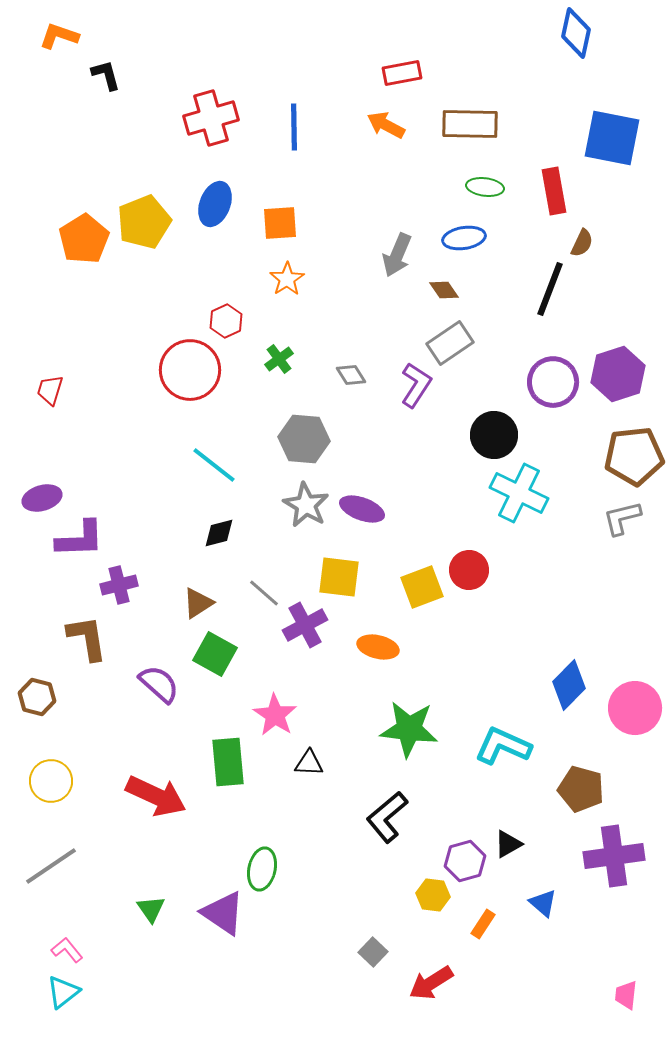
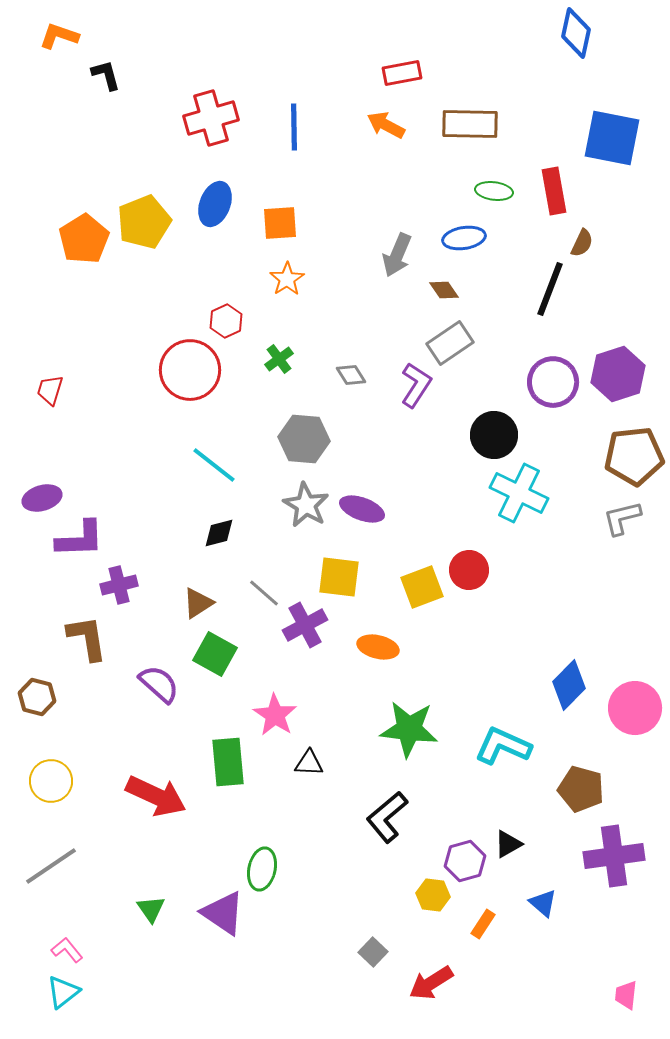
green ellipse at (485, 187): moved 9 px right, 4 px down
